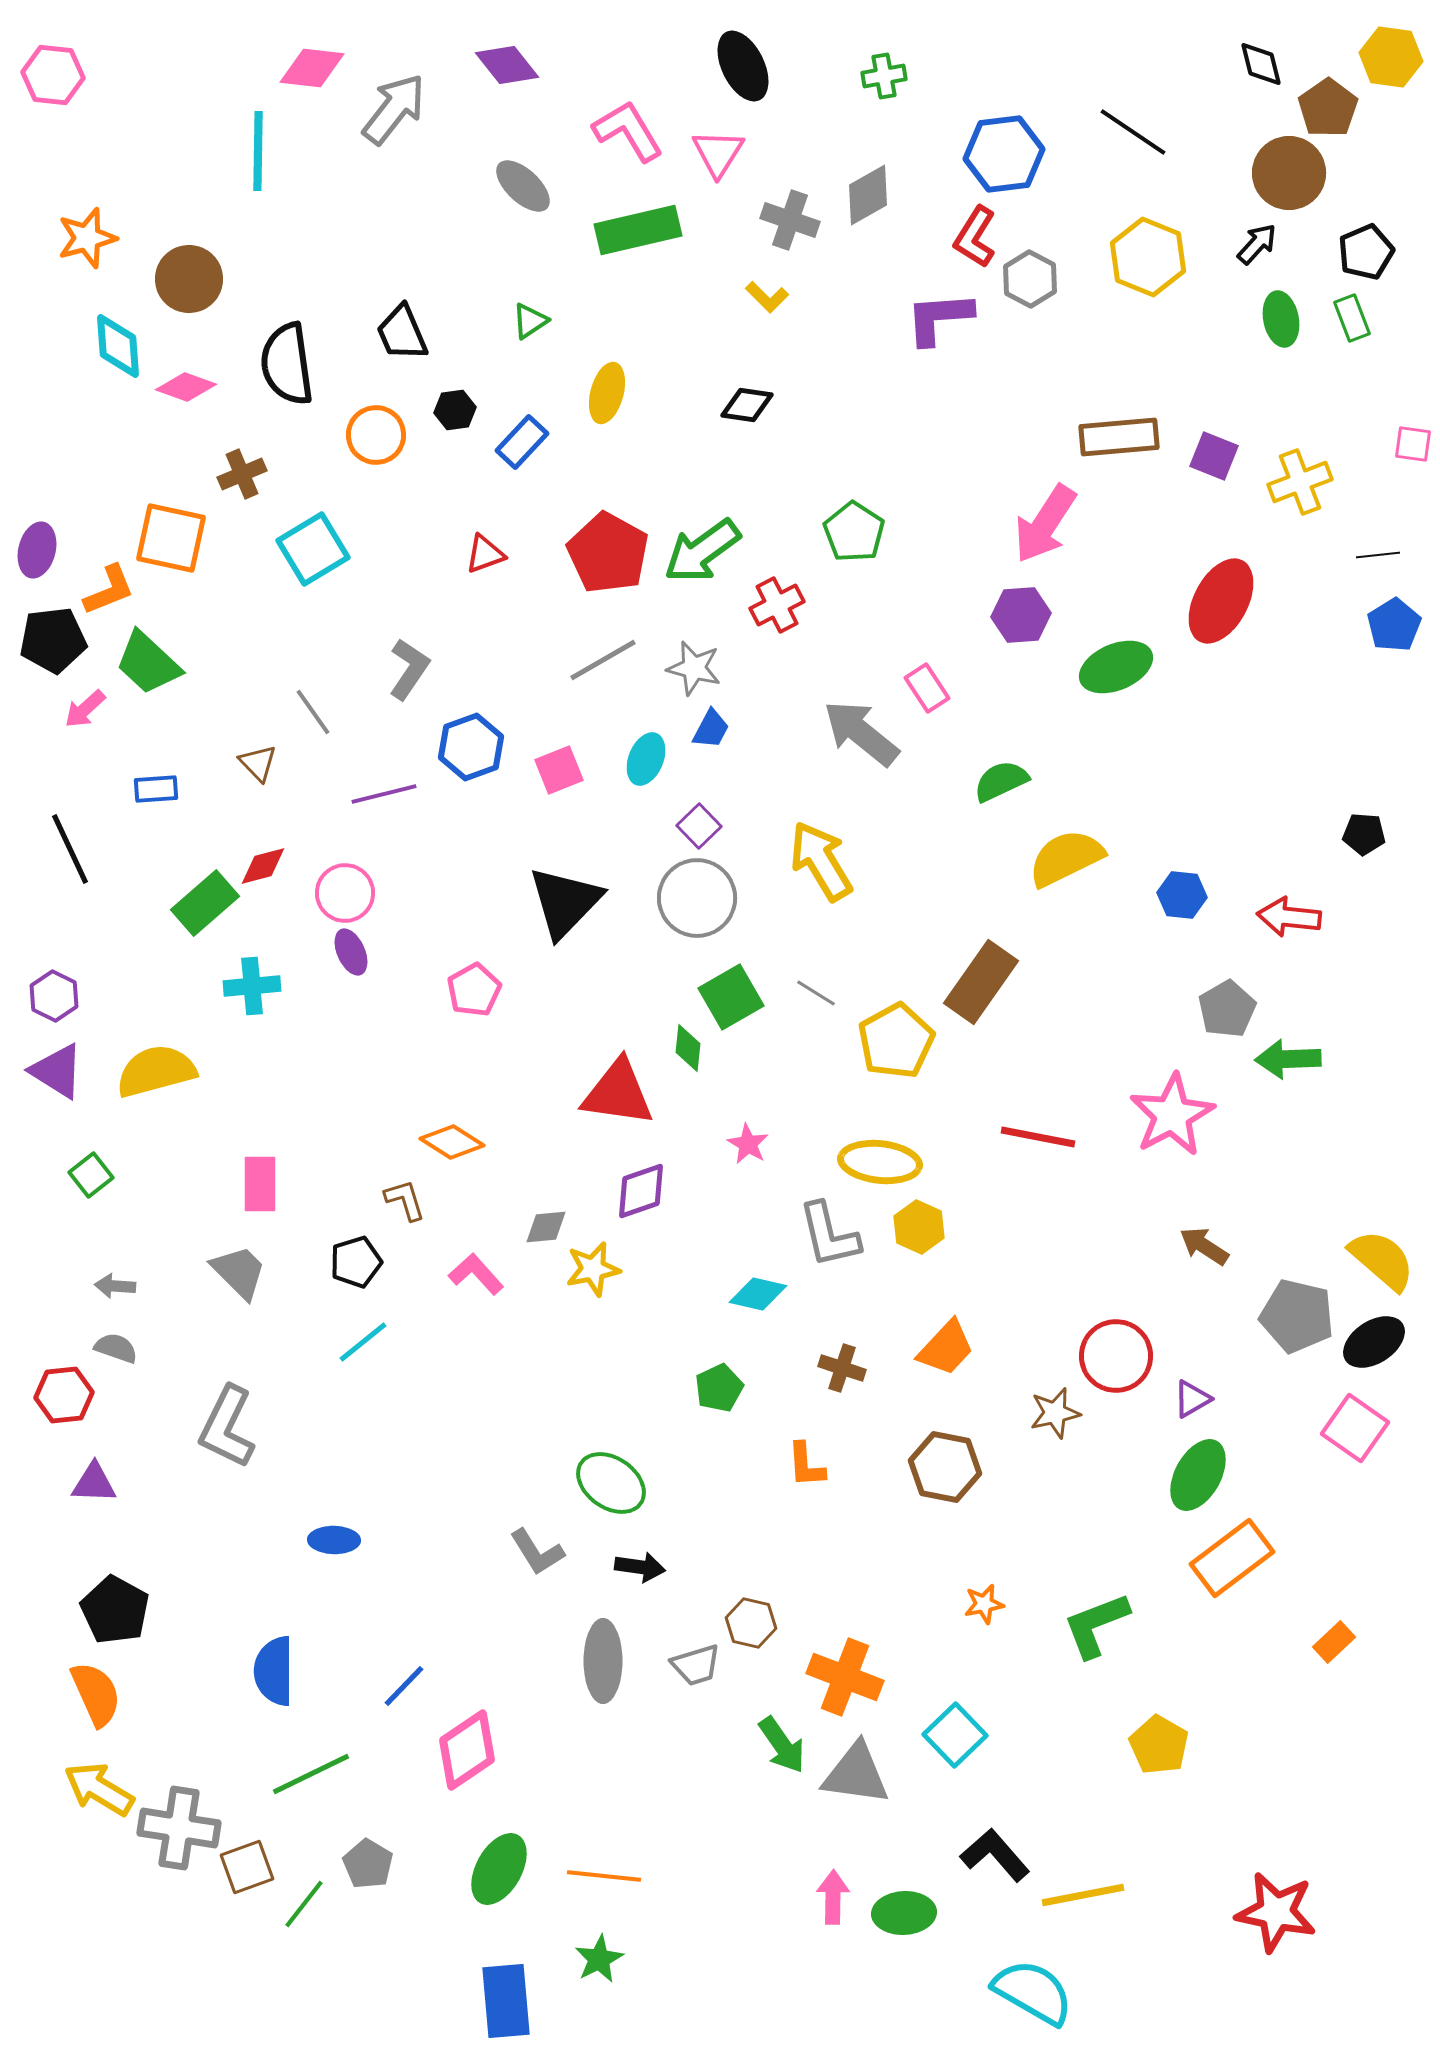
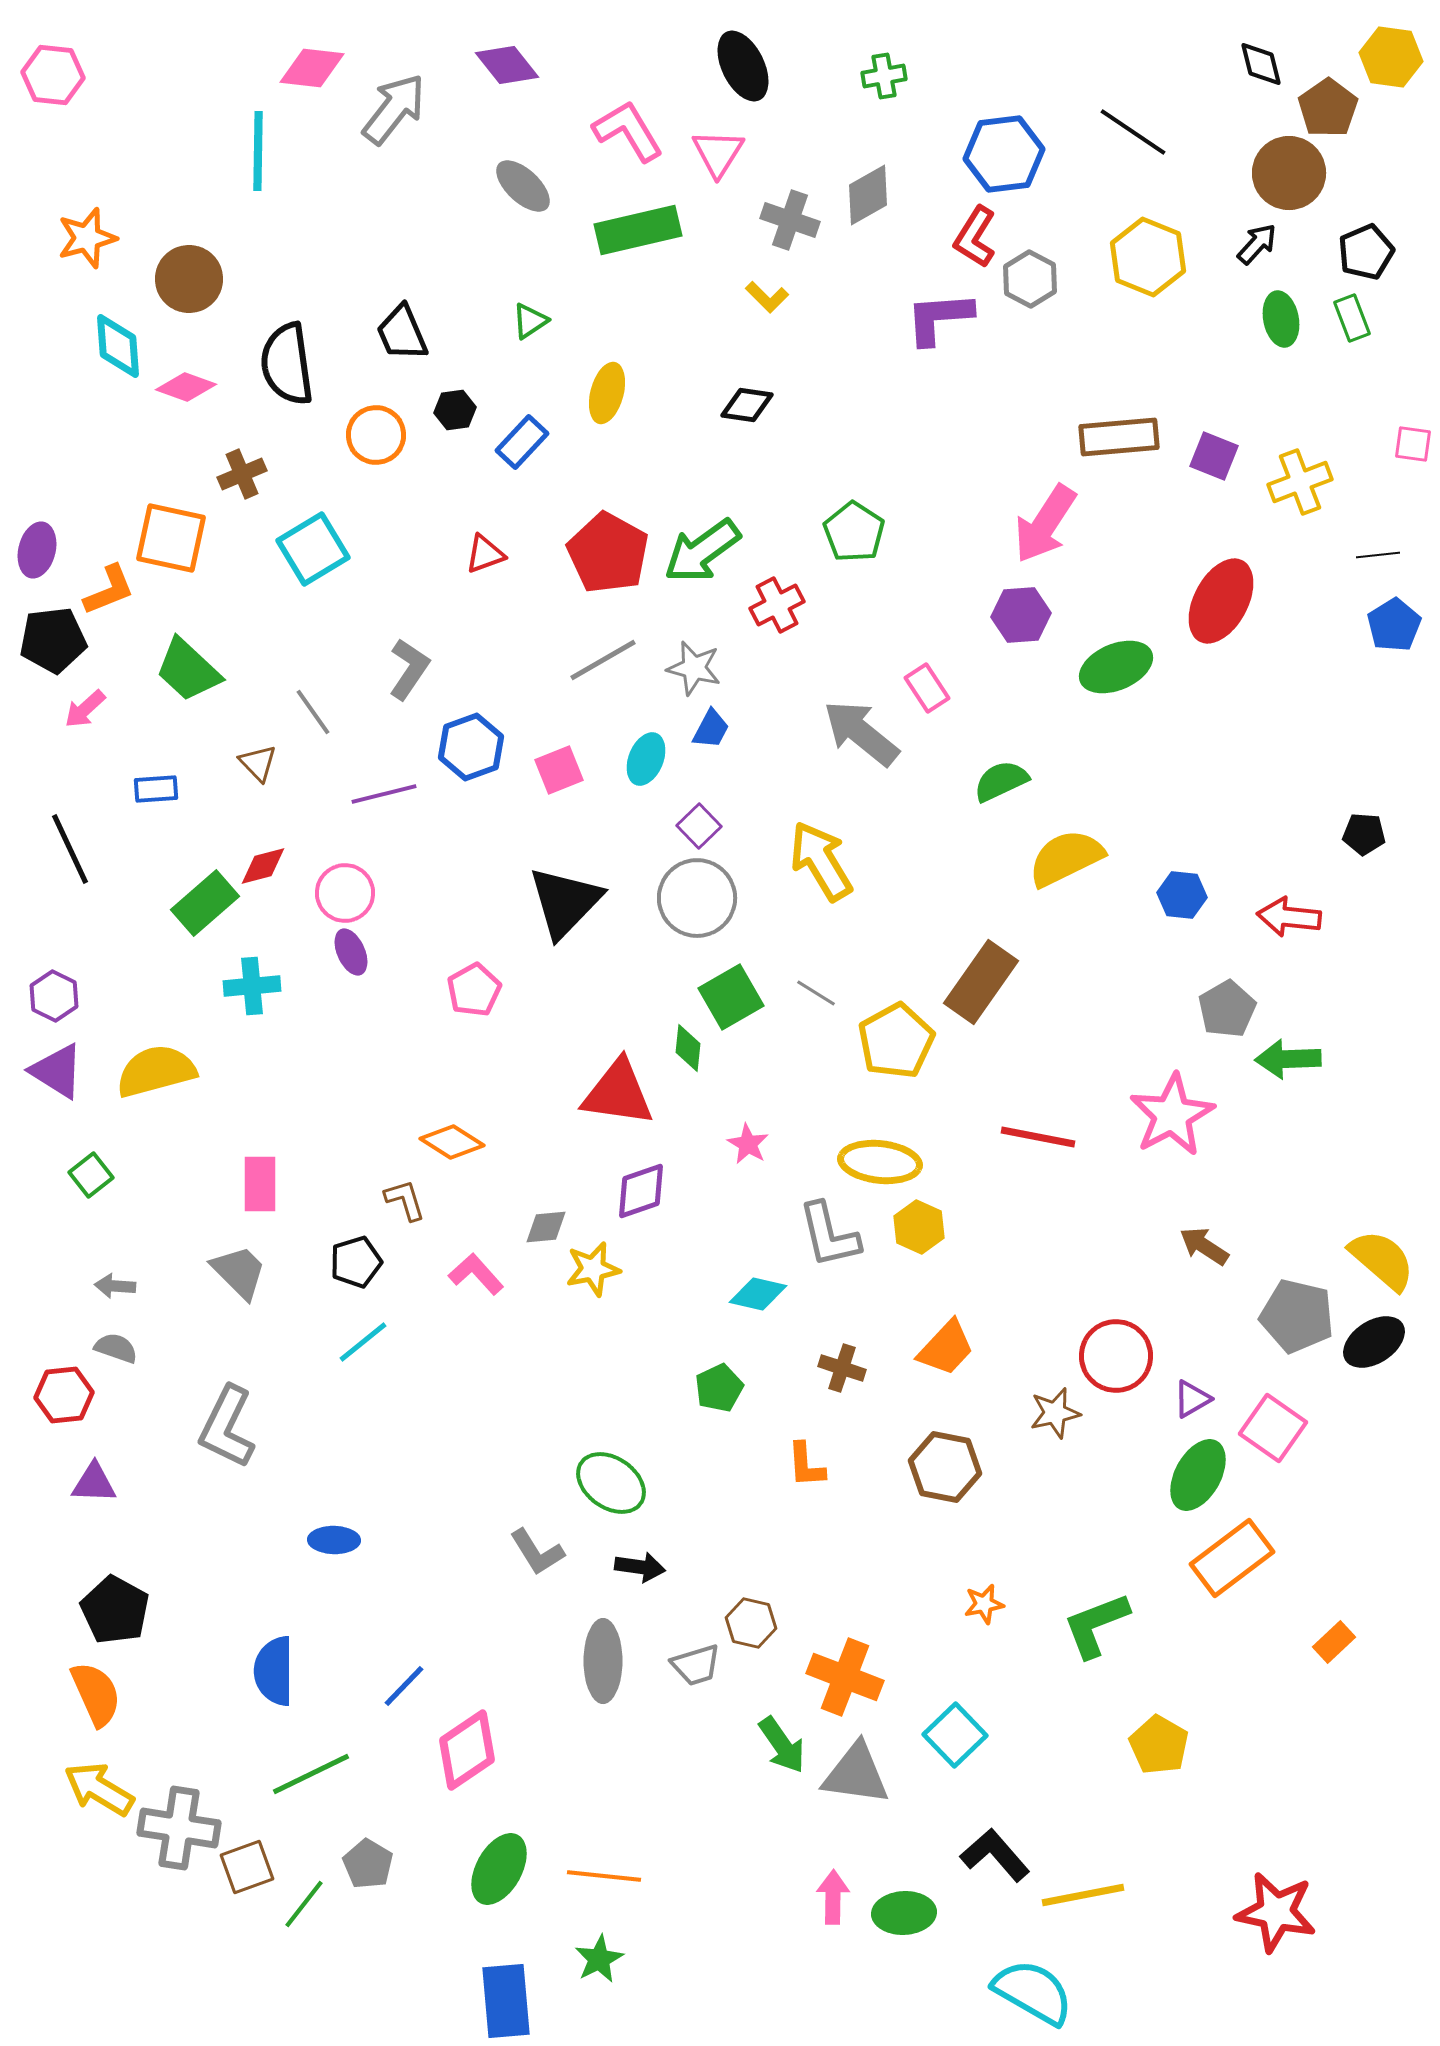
green trapezoid at (148, 663): moved 40 px right, 7 px down
pink square at (1355, 1428): moved 82 px left
